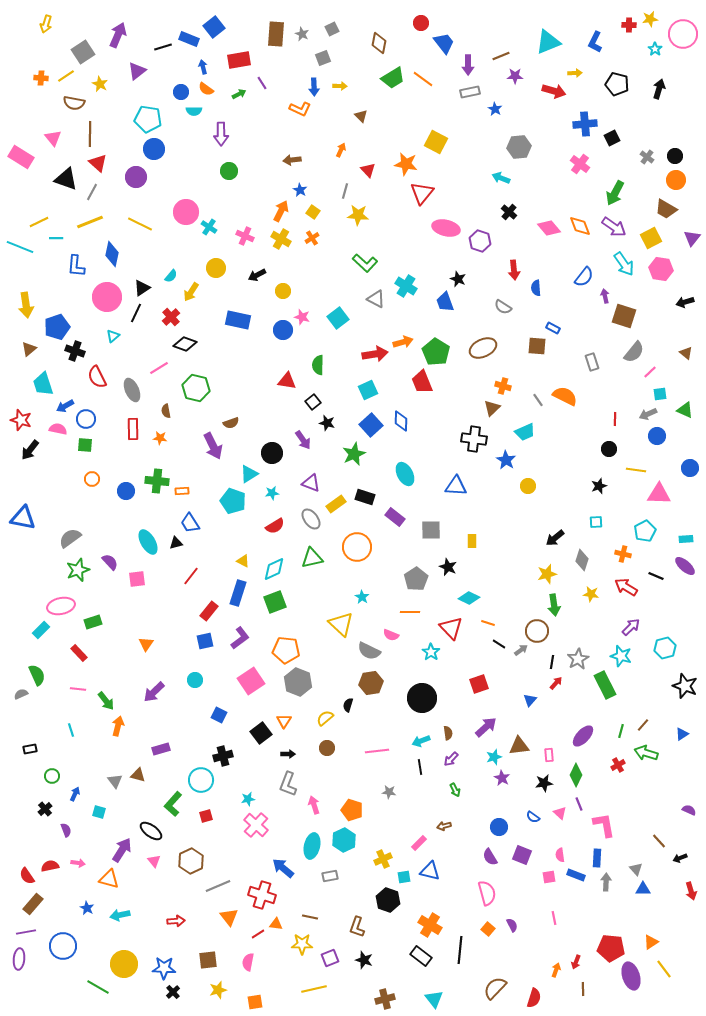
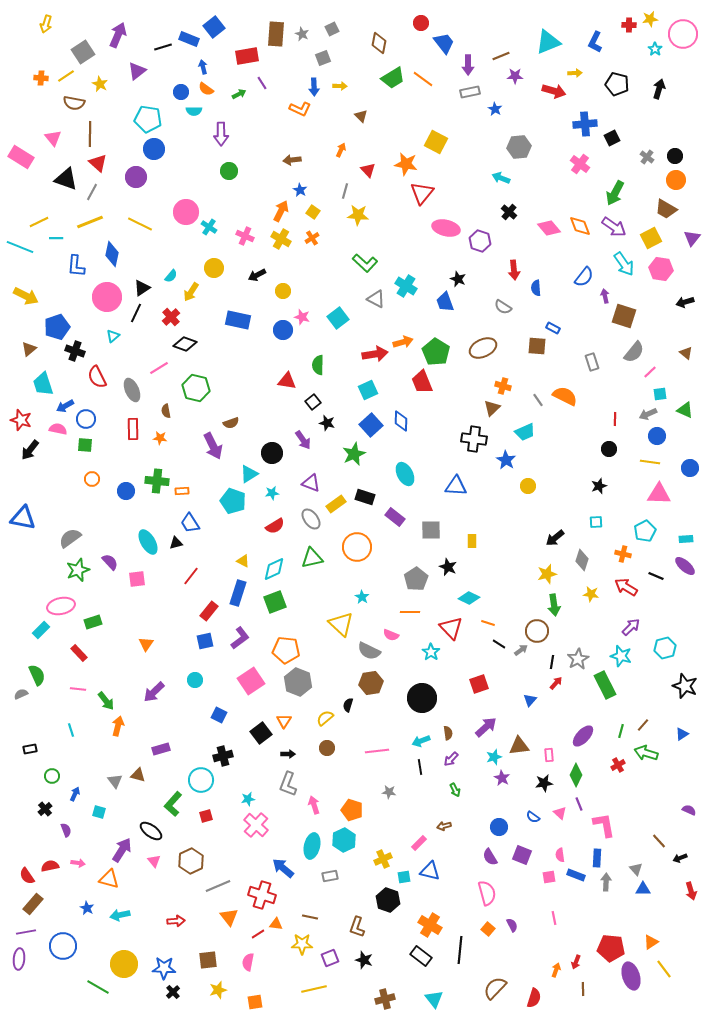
red rectangle at (239, 60): moved 8 px right, 4 px up
yellow circle at (216, 268): moved 2 px left
yellow arrow at (26, 305): moved 9 px up; rotated 55 degrees counterclockwise
yellow line at (636, 470): moved 14 px right, 8 px up
